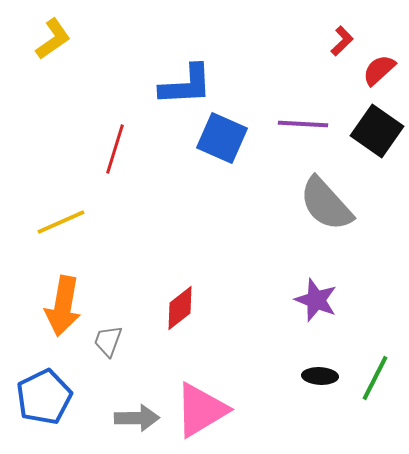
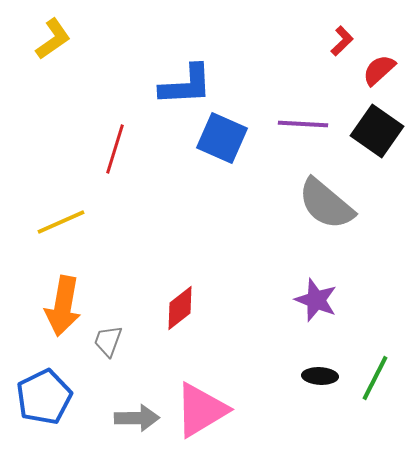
gray semicircle: rotated 8 degrees counterclockwise
